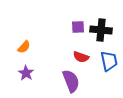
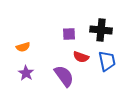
purple square: moved 9 px left, 7 px down
orange semicircle: moved 1 px left; rotated 32 degrees clockwise
blue trapezoid: moved 2 px left
purple semicircle: moved 7 px left, 5 px up; rotated 15 degrees counterclockwise
